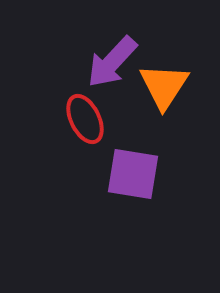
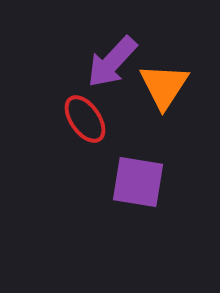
red ellipse: rotated 9 degrees counterclockwise
purple square: moved 5 px right, 8 px down
